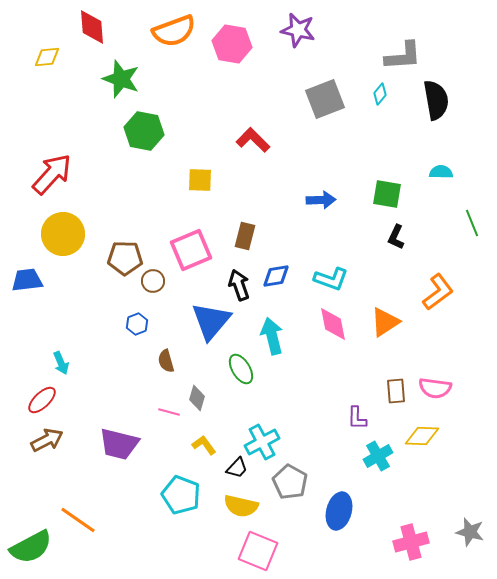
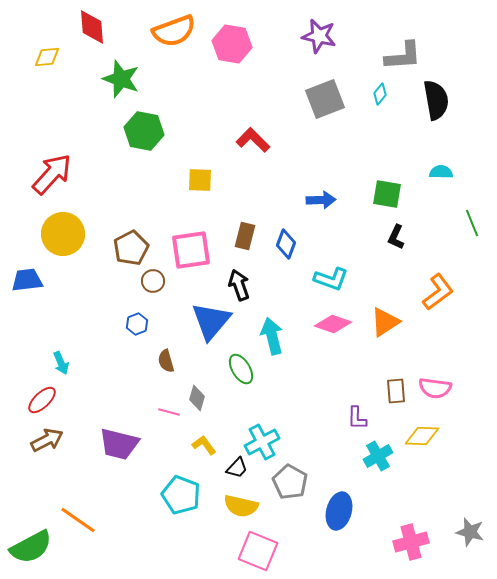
purple star at (298, 30): moved 21 px right, 6 px down
pink square at (191, 250): rotated 15 degrees clockwise
brown pentagon at (125, 258): moved 6 px right, 10 px up; rotated 28 degrees counterclockwise
blue diamond at (276, 276): moved 10 px right, 32 px up; rotated 60 degrees counterclockwise
pink diamond at (333, 324): rotated 60 degrees counterclockwise
